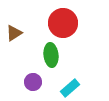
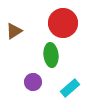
brown triangle: moved 2 px up
